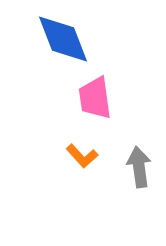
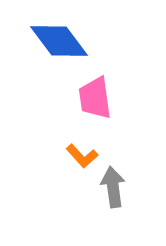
blue diamond: moved 4 px left, 2 px down; rotated 16 degrees counterclockwise
gray arrow: moved 26 px left, 20 px down
